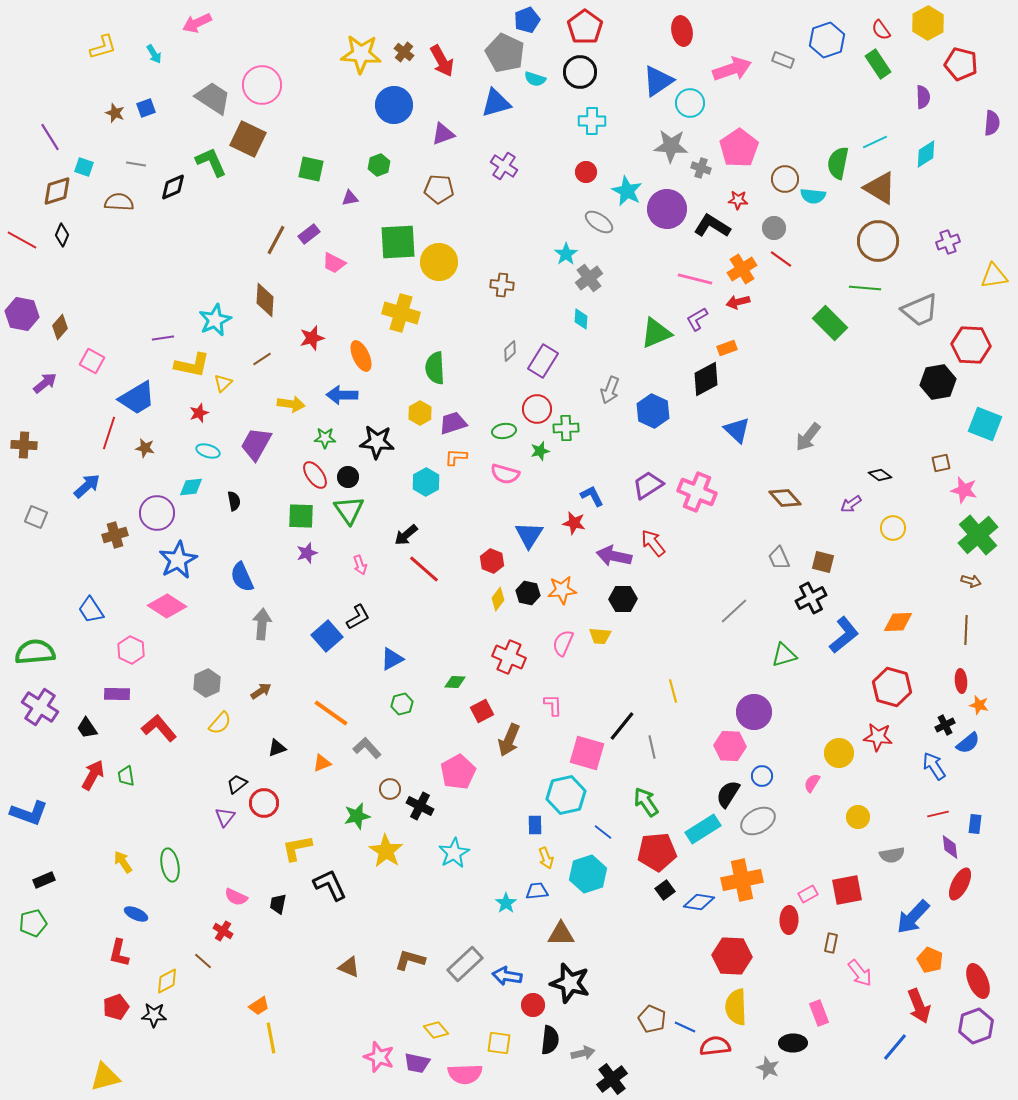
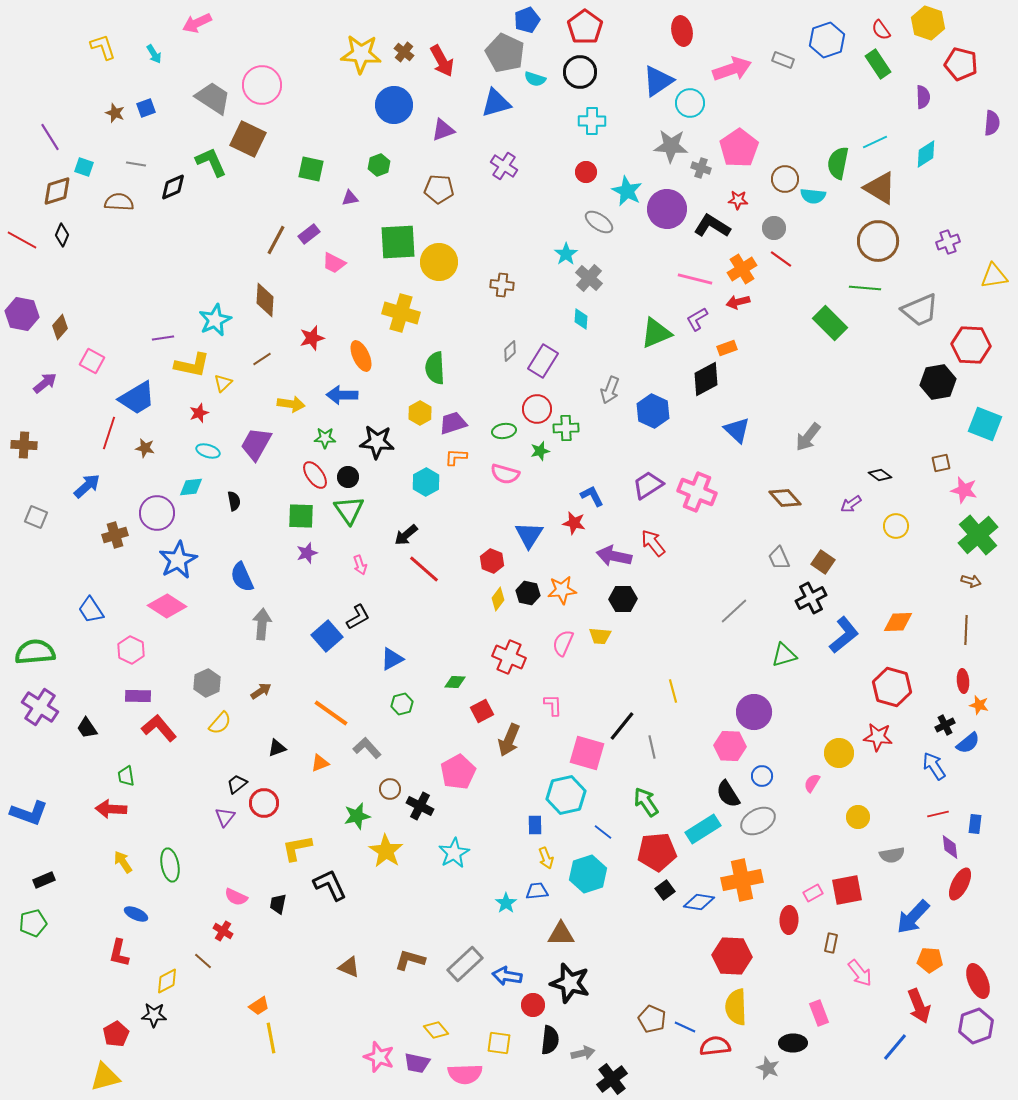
yellow hexagon at (928, 23): rotated 12 degrees counterclockwise
yellow L-shape at (103, 47): rotated 92 degrees counterclockwise
purple triangle at (443, 134): moved 4 px up
gray cross at (589, 278): rotated 12 degrees counterclockwise
yellow circle at (893, 528): moved 3 px right, 2 px up
brown square at (823, 562): rotated 20 degrees clockwise
red ellipse at (961, 681): moved 2 px right
purple rectangle at (117, 694): moved 21 px right, 2 px down
orange triangle at (322, 763): moved 2 px left
red arrow at (93, 775): moved 18 px right, 34 px down; rotated 116 degrees counterclockwise
black semicircle at (728, 794): rotated 64 degrees counterclockwise
pink rectangle at (808, 894): moved 5 px right, 1 px up
orange pentagon at (930, 960): rotated 20 degrees counterclockwise
red pentagon at (116, 1007): moved 27 px down; rotated 10 degrees counterclockwise
